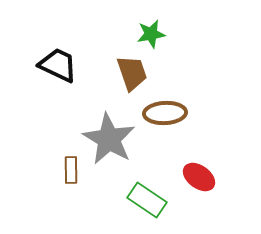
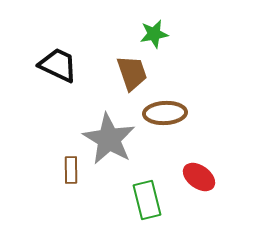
green star: moved 3 px right
green rectangle: rotated 42 degrees clockwise
